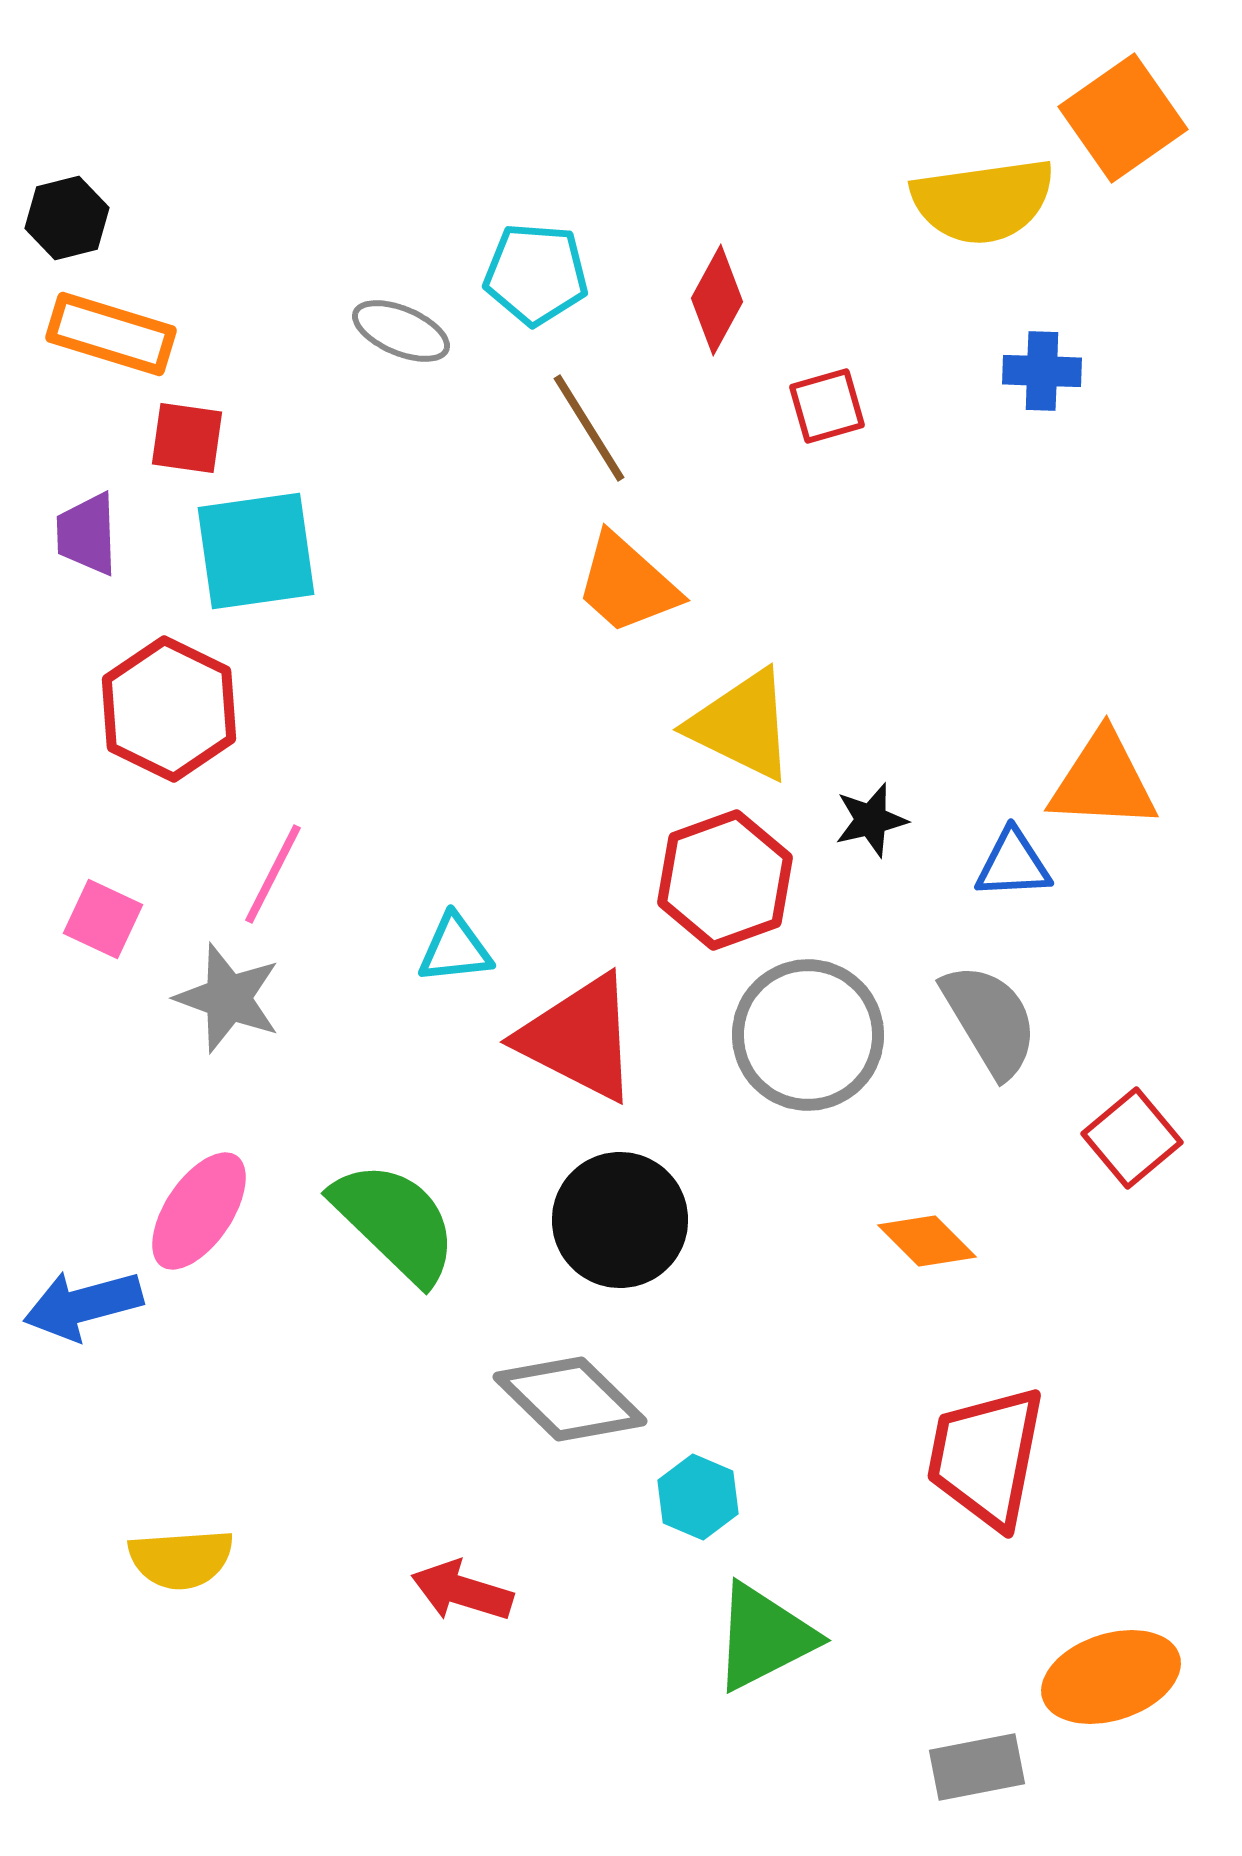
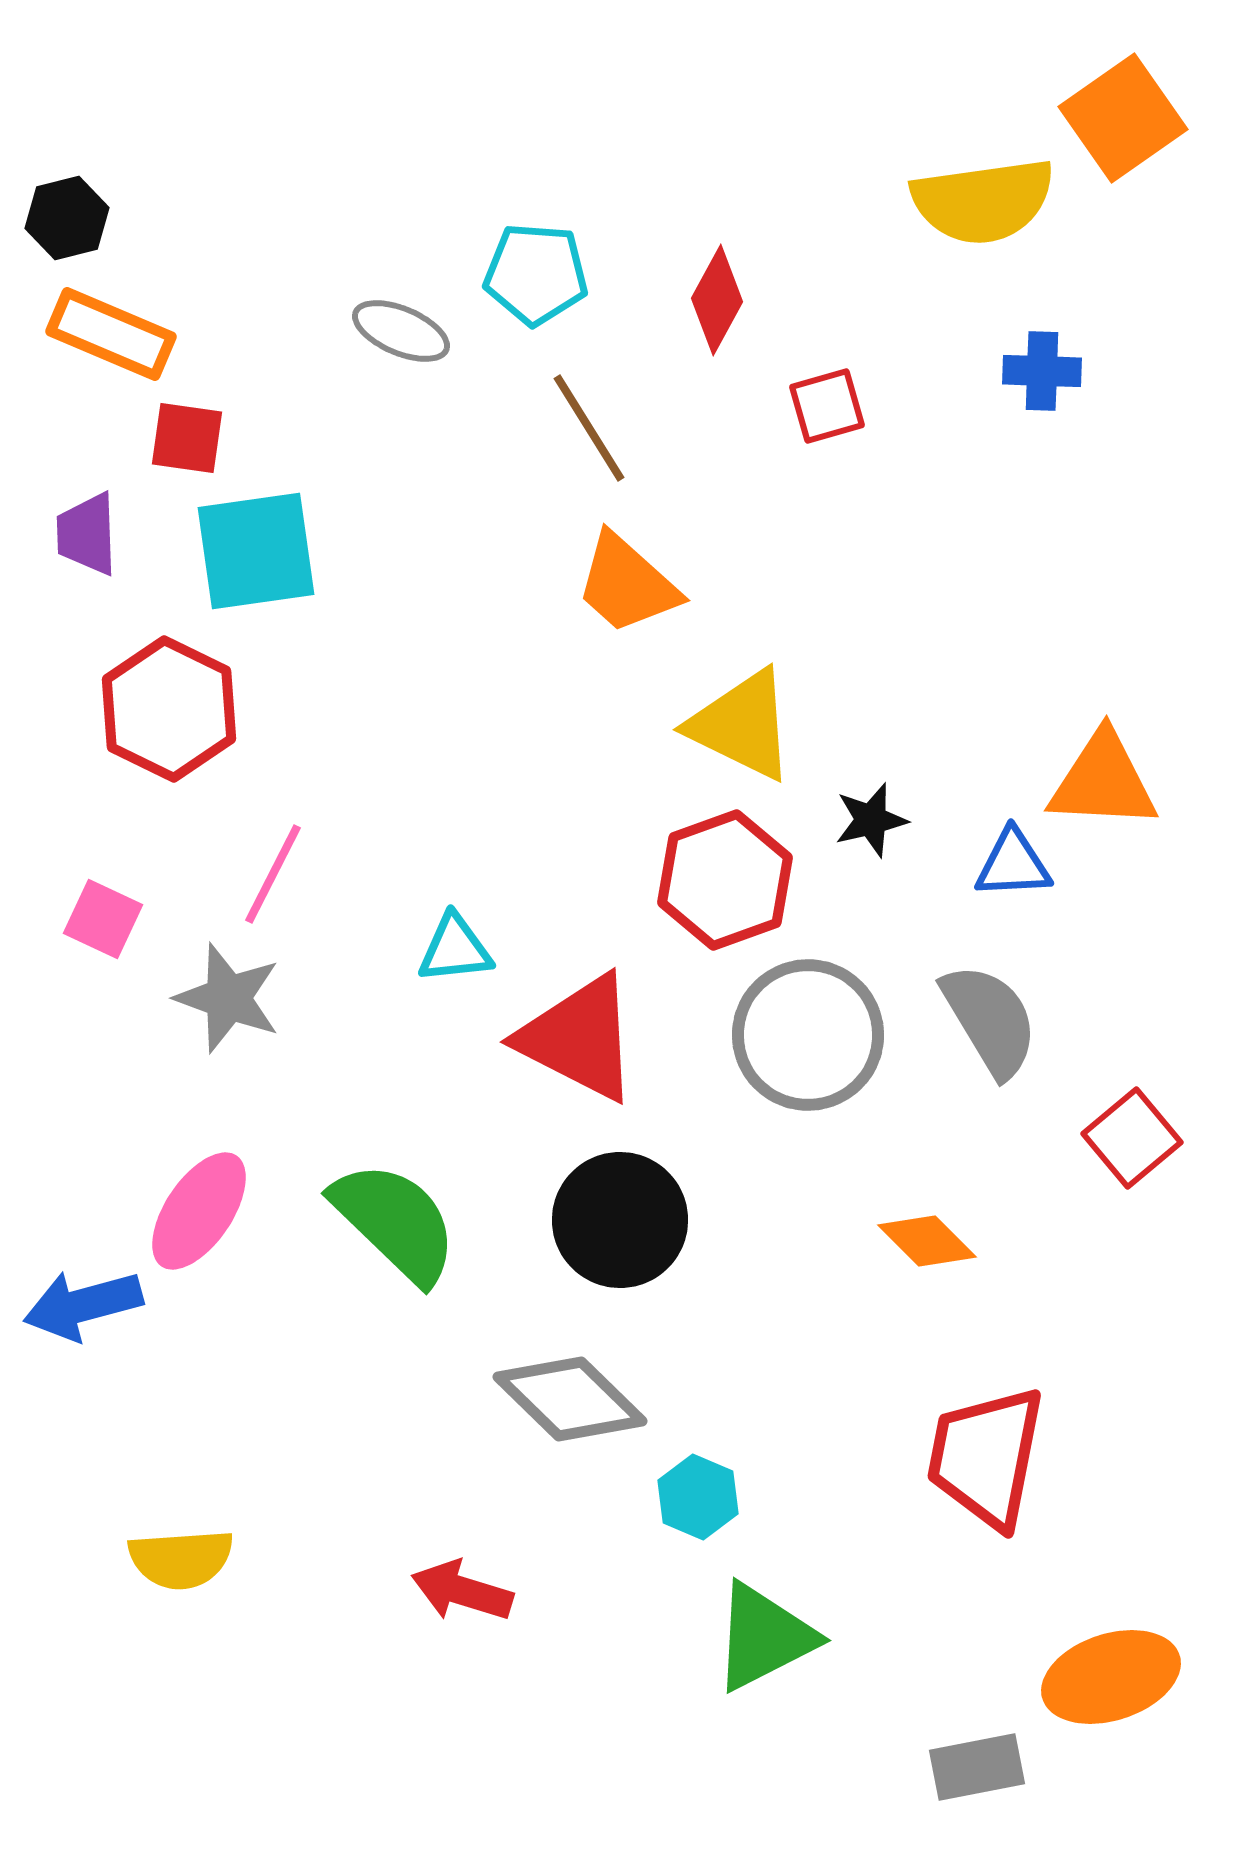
orange rectangle at (111, 334): rotated 6 degrees clockwise
